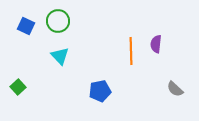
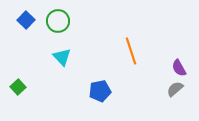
blue square: moved 6 px up; rotated 18 degrees clockwise
purple semicircle: moved 23 px right, 24 px down; rotated 36 degrees counterclockwise
orange line: rotated 16 degrees counterclockwise
cyan triangle: moved 2 px right, 1 px down
gray semicircle: rotated 96 degrees clockwise
